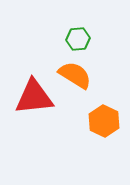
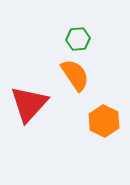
orange semicircle: rotated 24 degrees clockwise
red triangle: moved 5 px left, 7 px down; rotated 42 degrees counterclockwise
